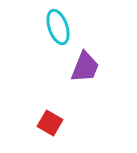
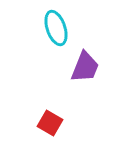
cyan ellipse: moved 2 px left, 1 px down
